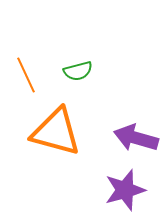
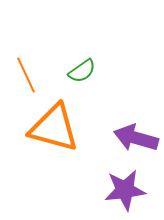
green semicircle: moved 4 px right; rotated 20 degrees counterclockwise
orange triangle: moved 2 px left, 4 px up
purple star: rotated 9 degrees clockwise
